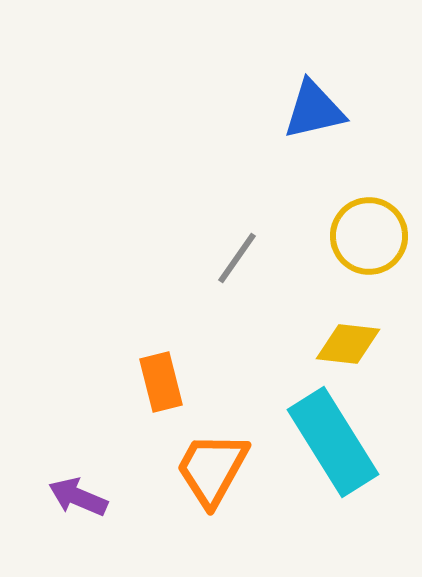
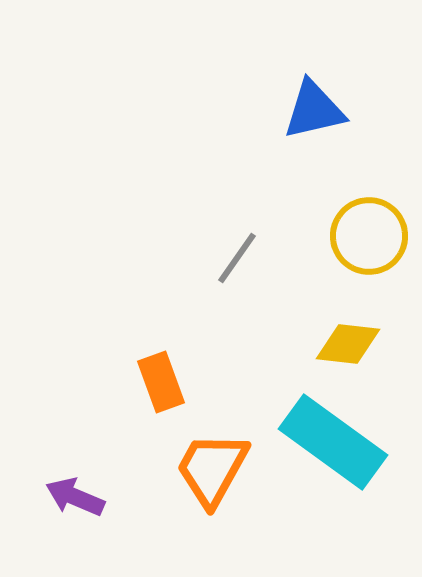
orange rectangle: rotated 6 degrees counterclockwise
cyan rectangle: rotated 22 degrees counterclockwise
purple arrow: moved 3 px left
